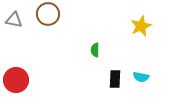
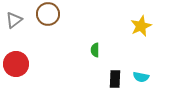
gray triangle: rotated 48 degrees counterclockwise
red circle: moved 16 px up
